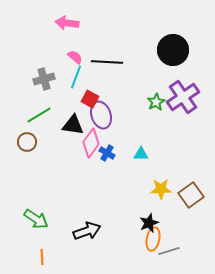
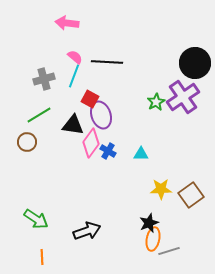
black circle: moved 22 px right, 13 px down
cyan line: moved 2 px left, 1 px up
blue cross: moved 1 px right, 2 px up
